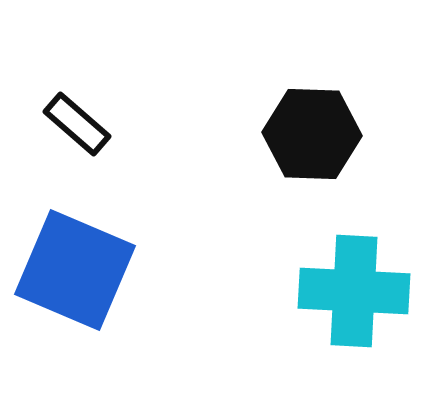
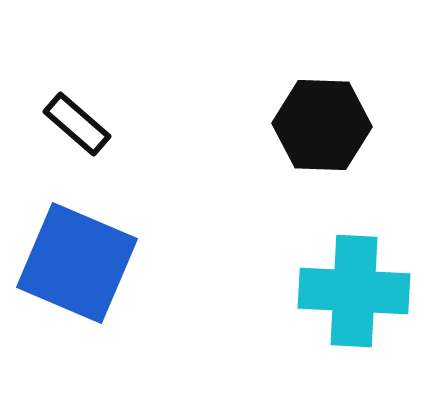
black hexagon: moved 10 px right, 9 px up
blue square: moved 2 px right, 7 px up
